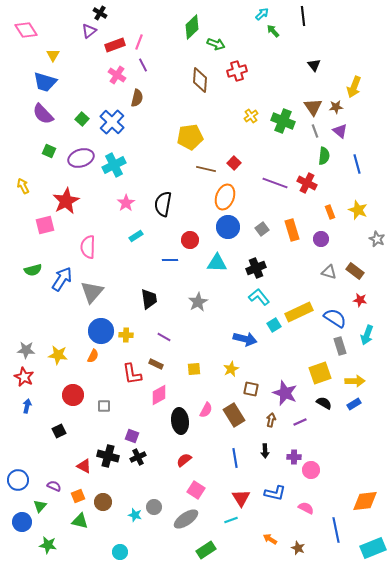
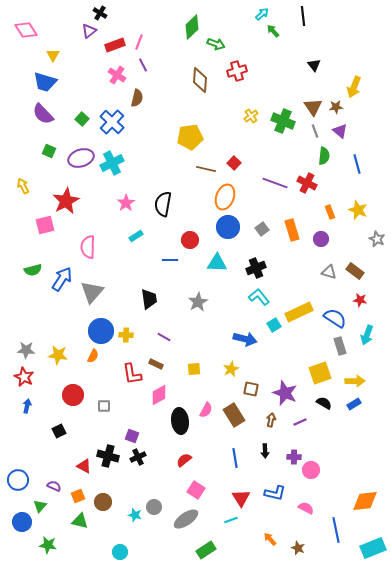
cyan cross at (114, 165): moved 2 px left, 2 px up
orange arrow at (270, 539): rotated 16 degrees clockwise
